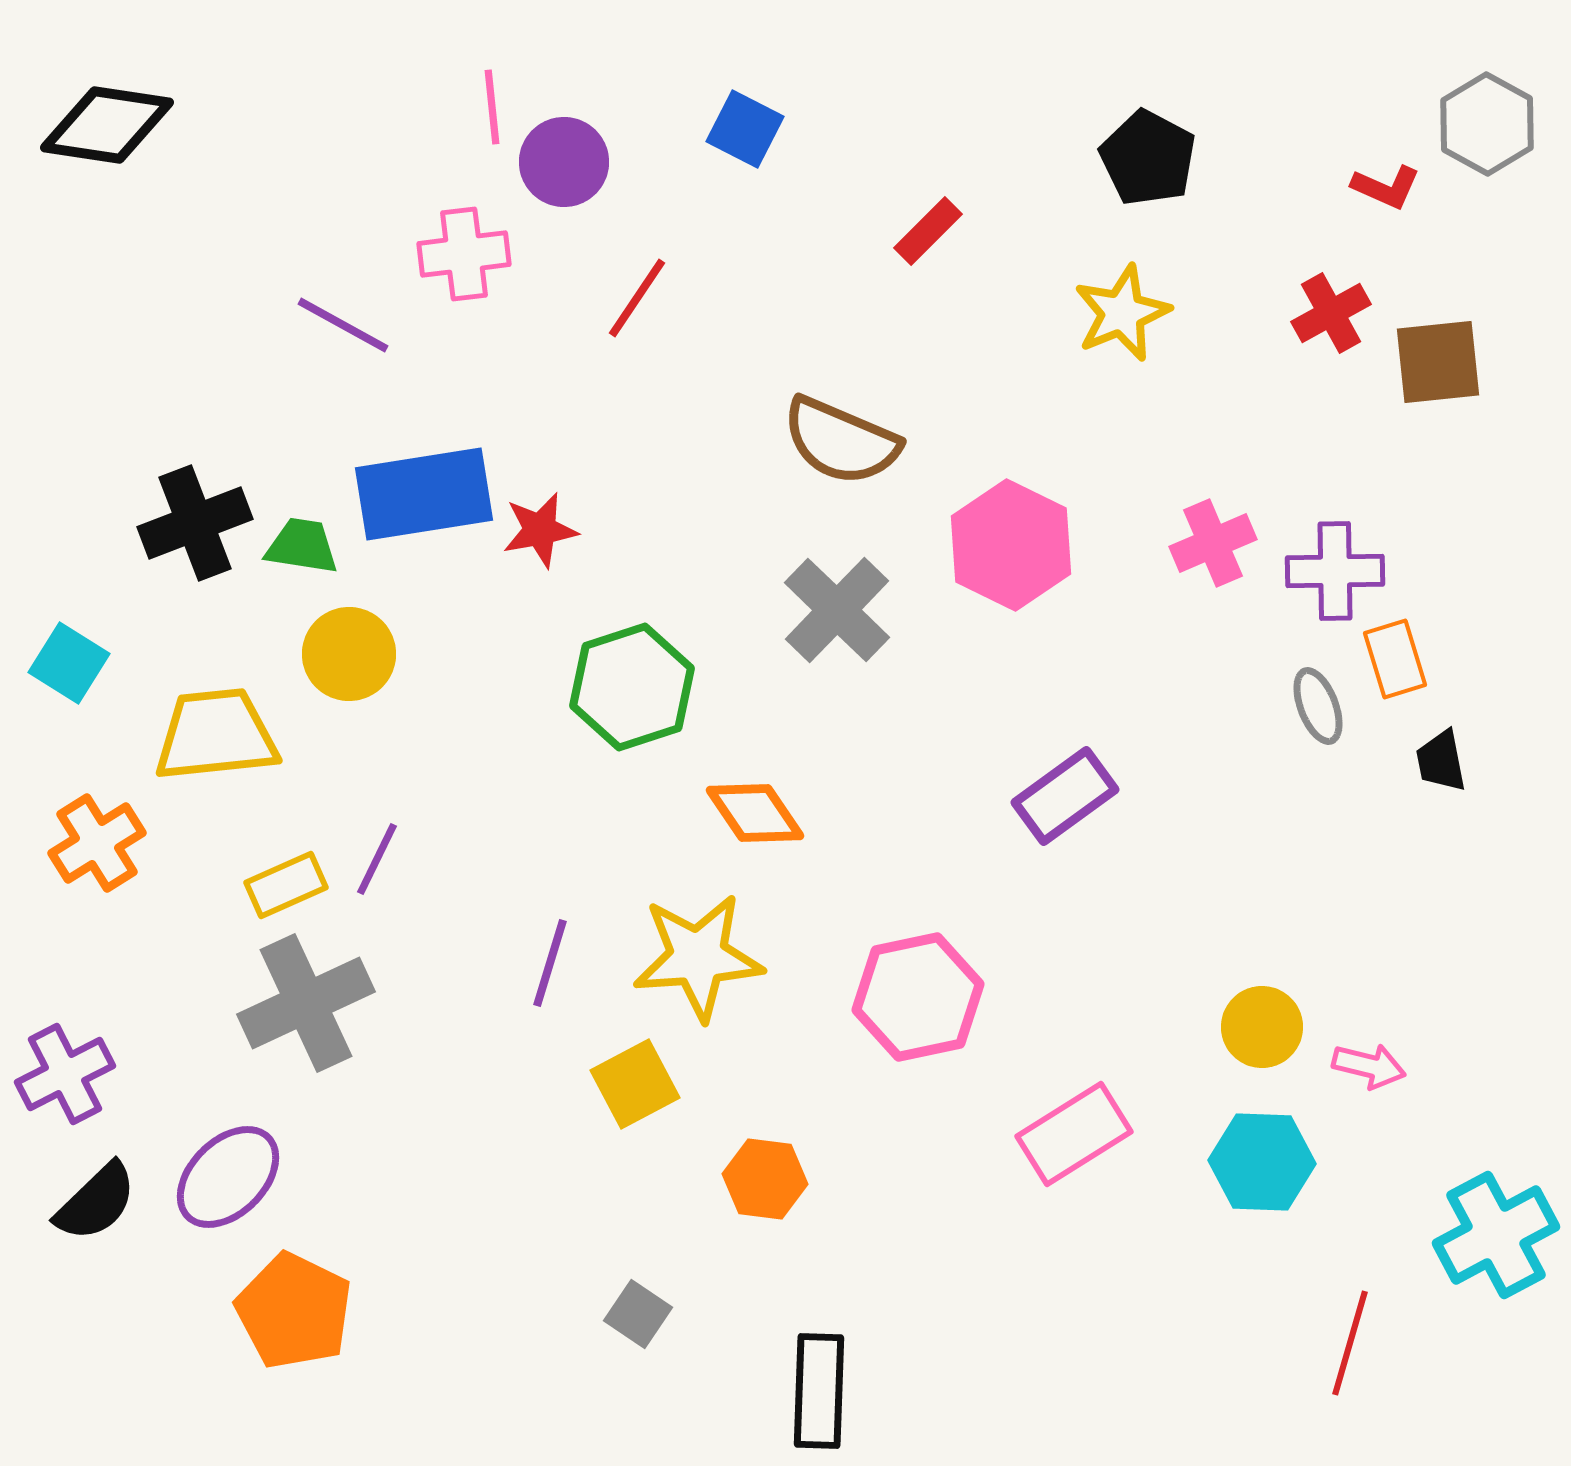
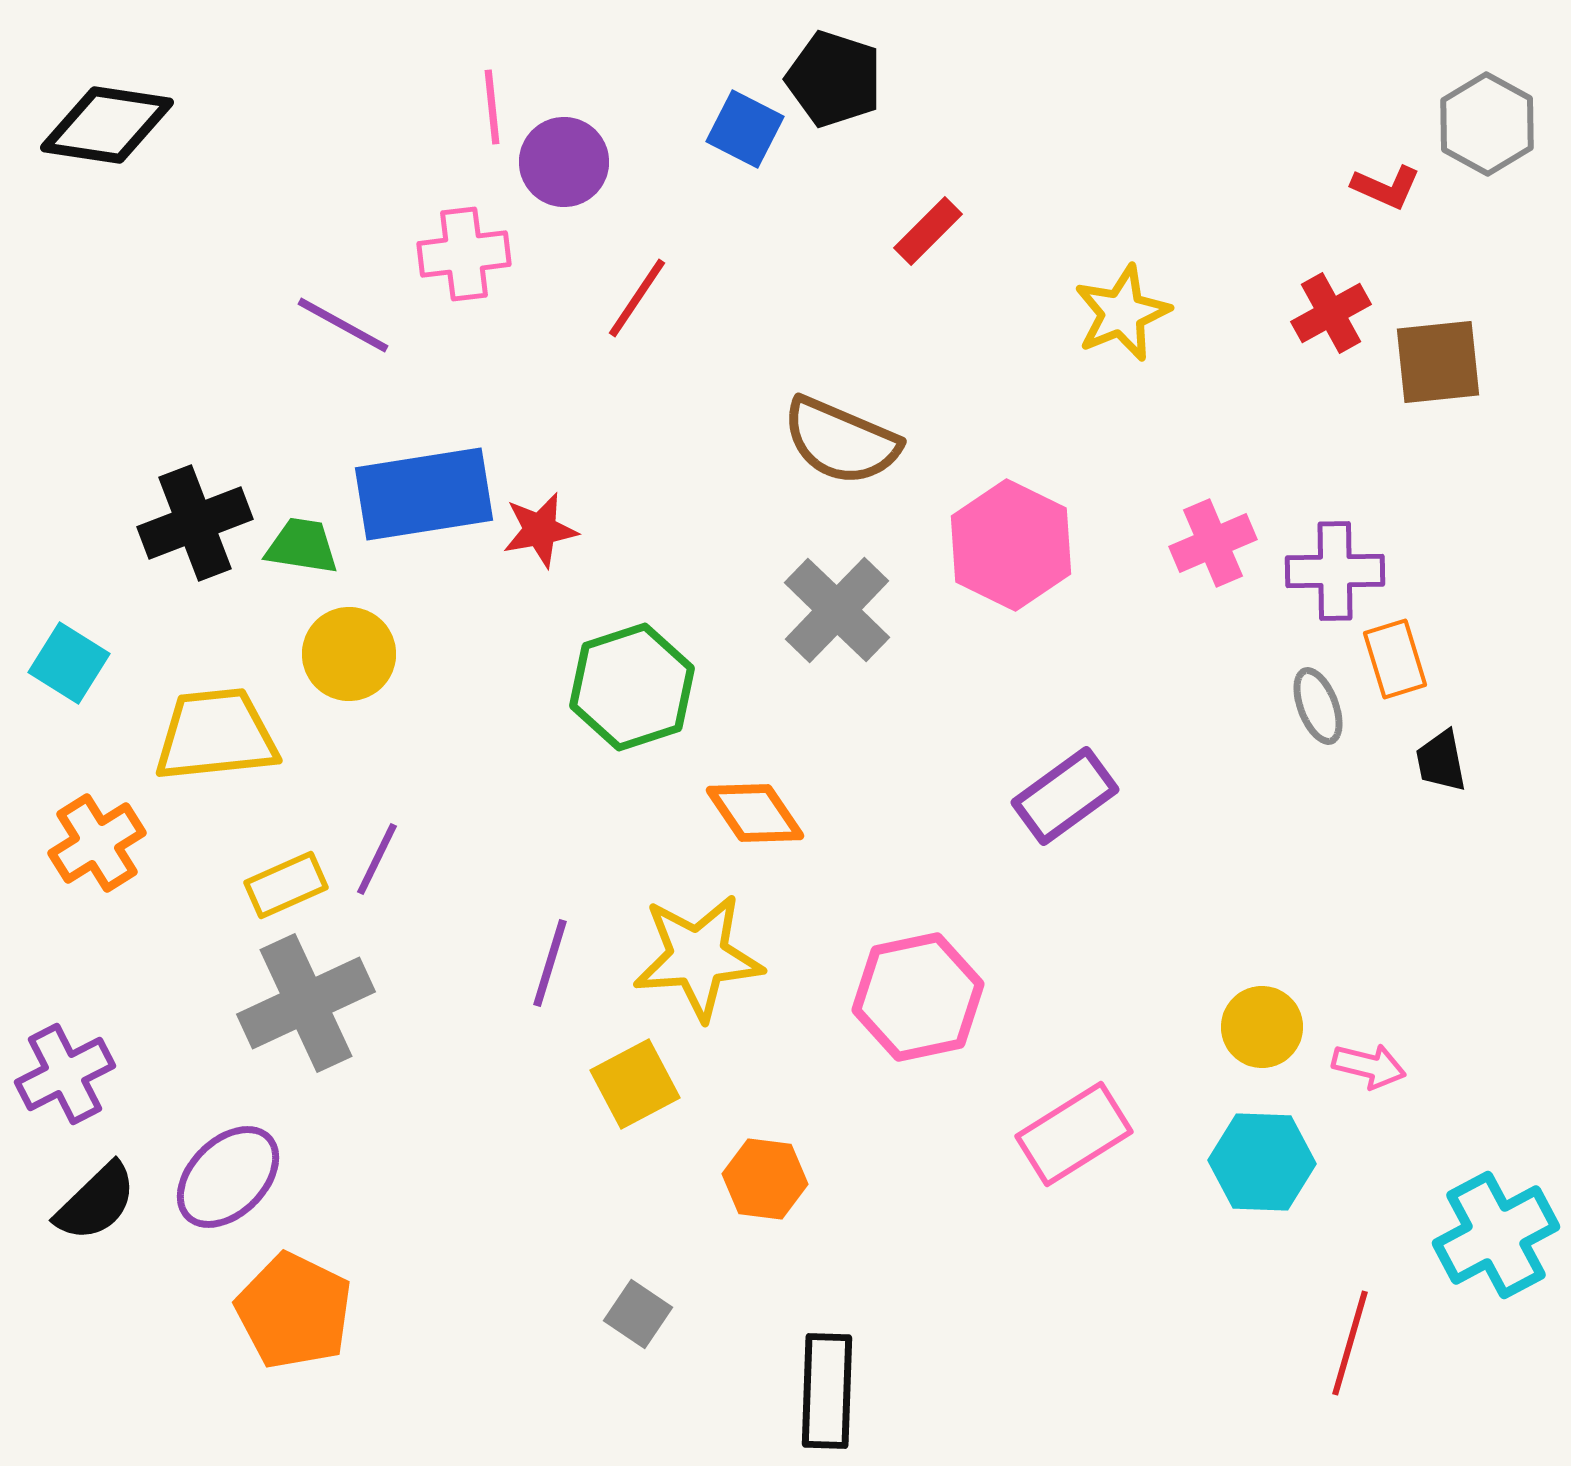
black pentagon at (1148, 158): moved 314 px left, 79 px up; rotated 10 degrees counterclockwise
black rectangle at (819, 1391): moved 8 px right
